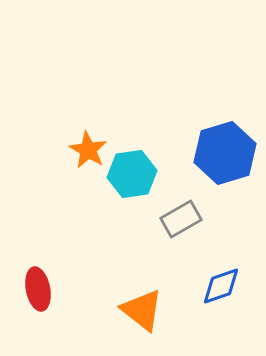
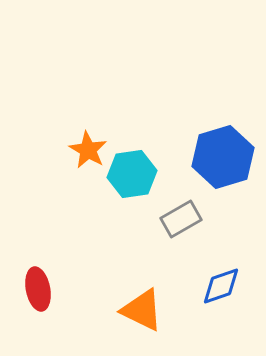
blue hexagon: moved 2 px left, 4 px down
orange triangle: rotated 12 degrees counterclockwise
